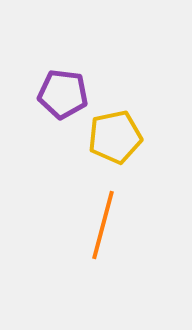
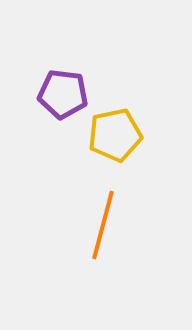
yellow pentagon: moved 2 px up
